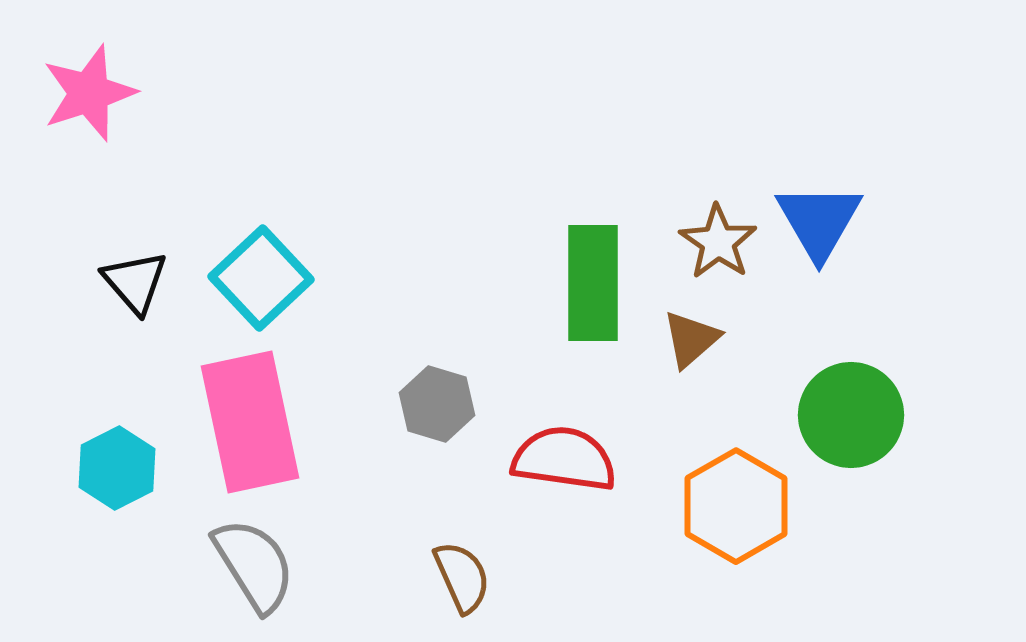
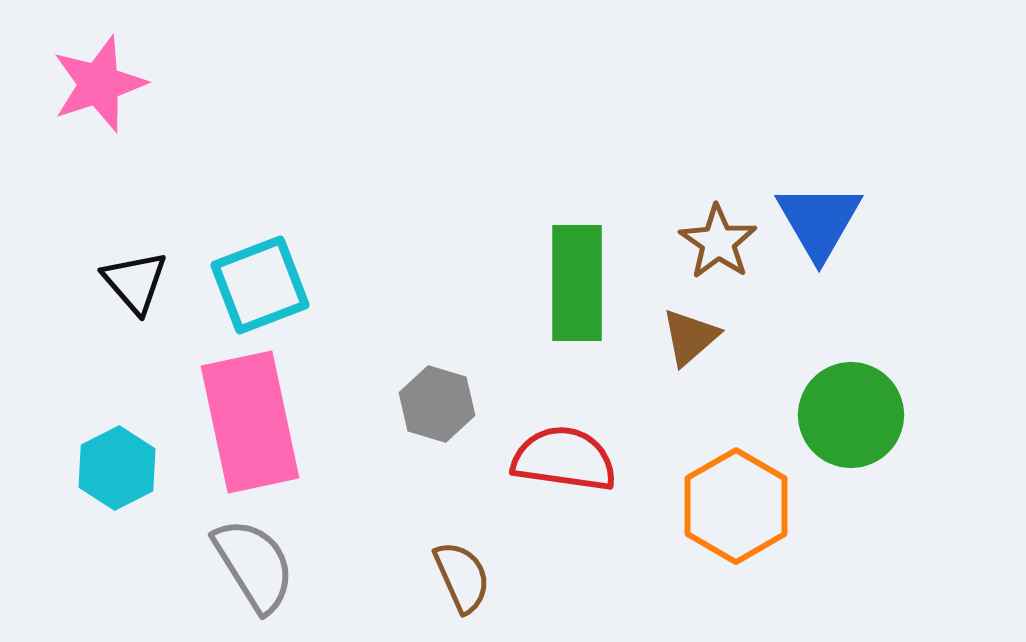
pink star: moved 10 px right, 9 px up
cyan square: moved 1 px left, 7 px down; rotated 22 degrees clockwise
green rectangle: moved 16 px left
brown triangle: moved 1 px left, 2 px up
